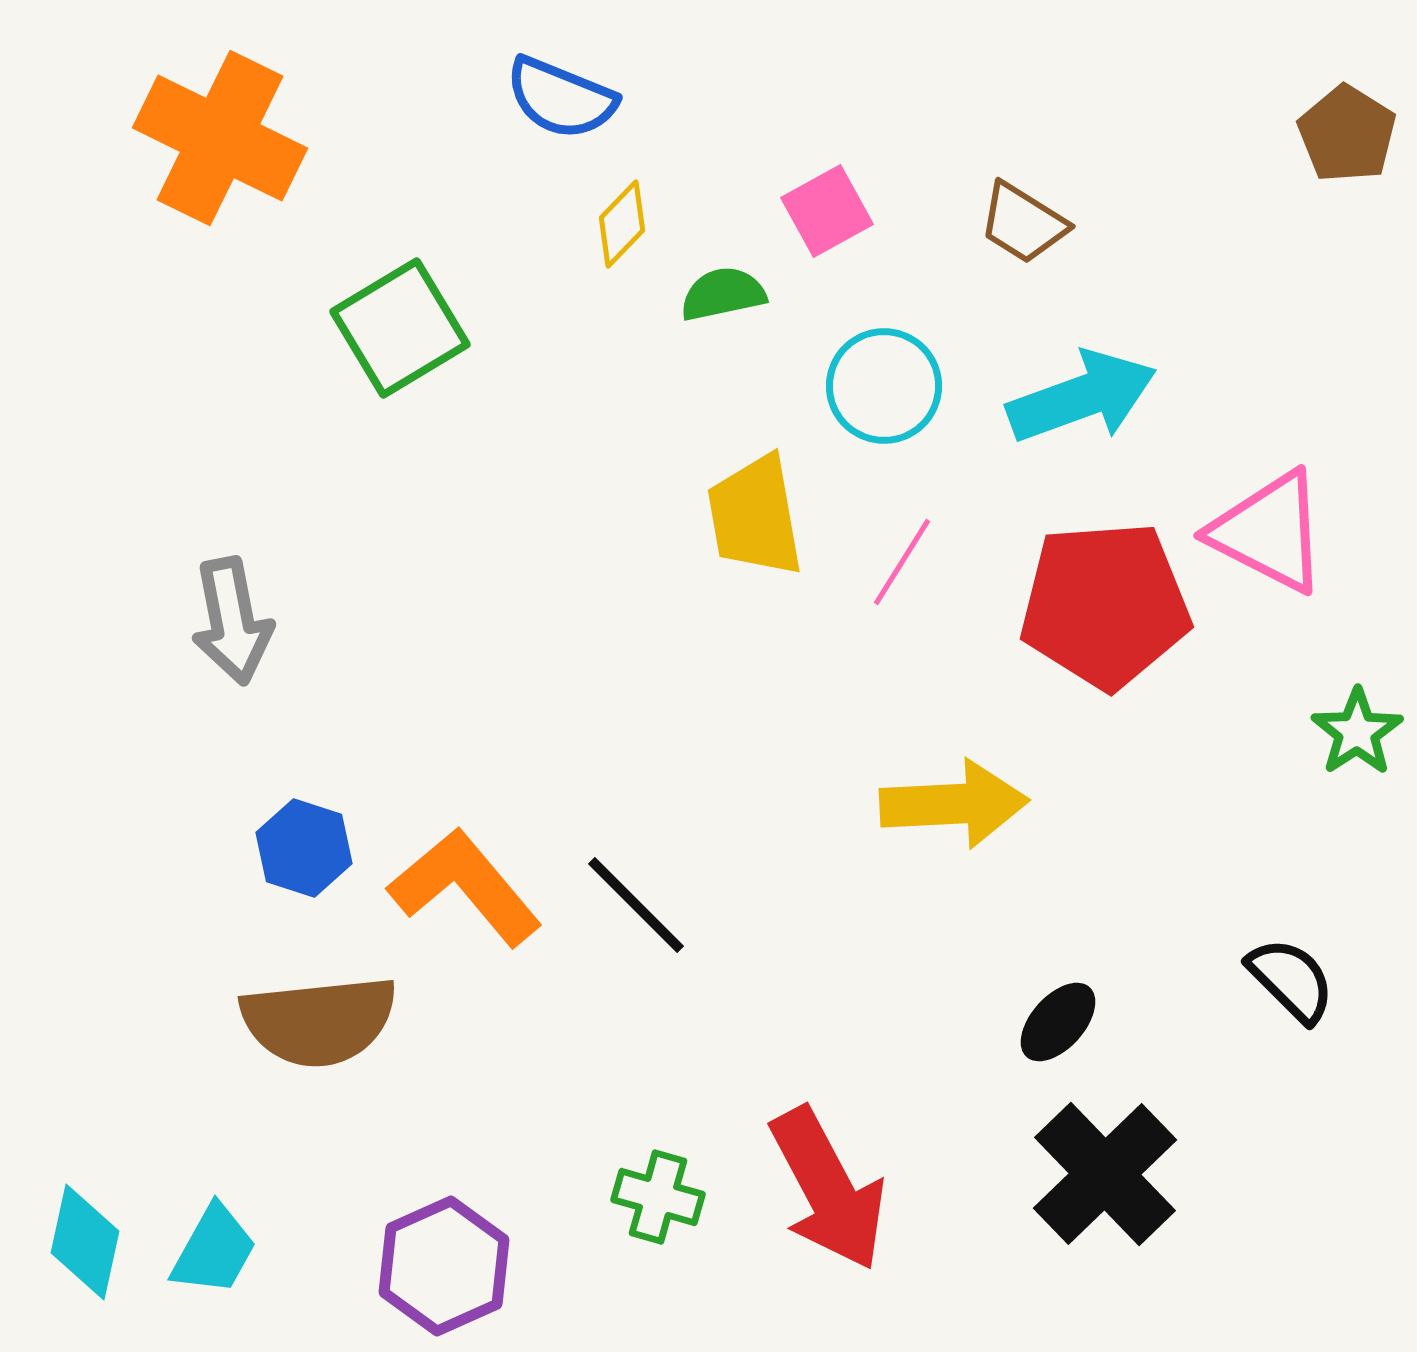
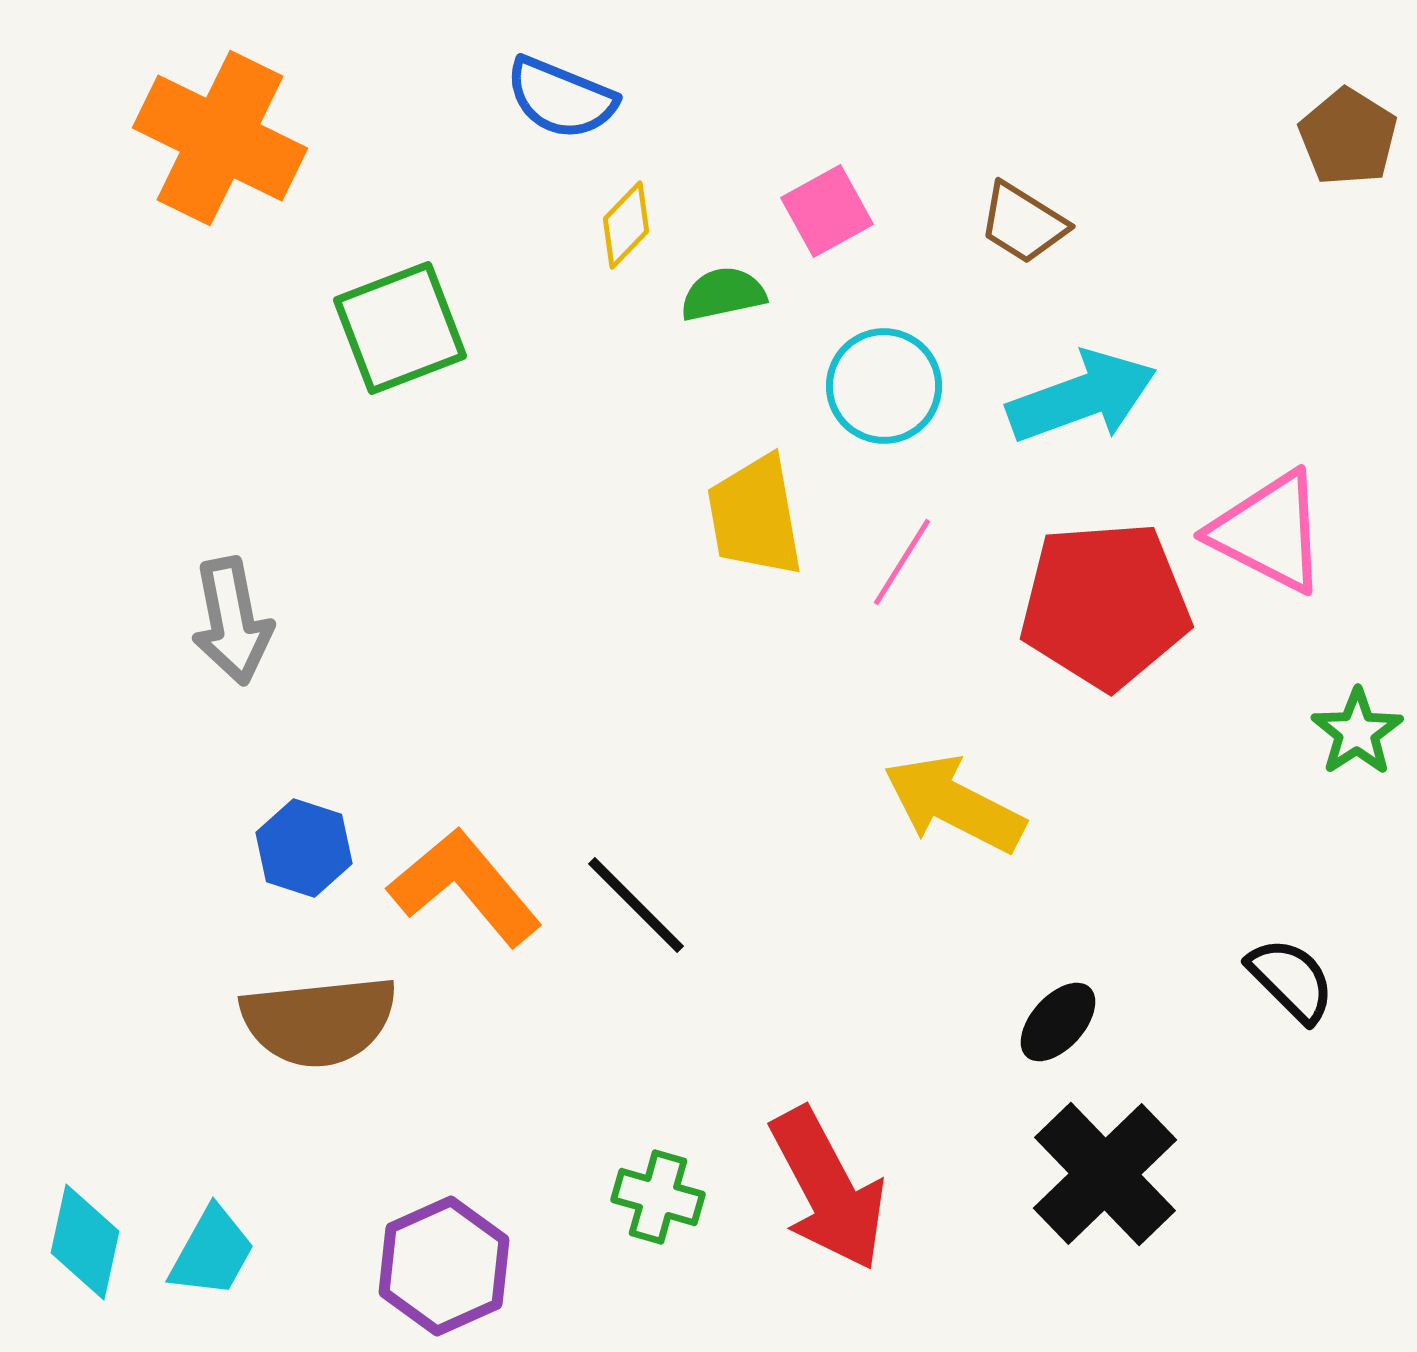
brown pentagon: moved 1 px right, 3 px down
yellow diamond: moved 4 px right, 1 px down
green square: rotated 10 degrees clockwise
yellow arrow: rotated 150 degrees counterclockwise
cyan trapezoid: moved 2 px left, 2 px down
